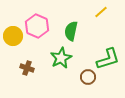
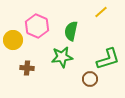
yellow circle: moved 4 px down
green star: moved 1 px right, 1 px up; rotated 20 degrees clockwise
brown cross: rotated 16 degrees counterclockwise
brown circle: moved 2 px right, 2 px down
